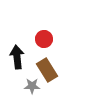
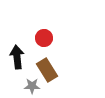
red circle: moved 1 px up
